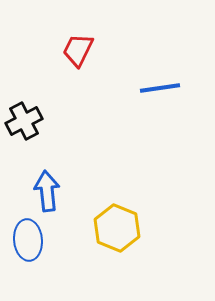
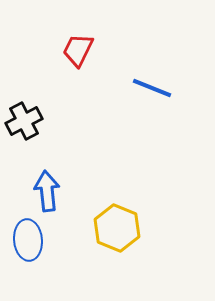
blue line: moved 8 px left; rotated 30 degrees clockwise
